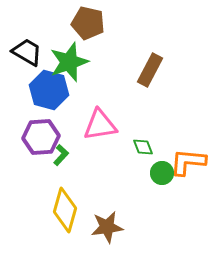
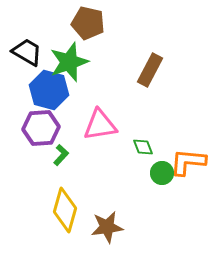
purple hexagon: moved 9 px up
